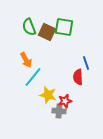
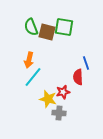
green semicircle: moved 2 px right
brown square: rotated 12 degrees counterclockwise
orange arrow: moved 3 px right; rotated 42 degrees clockwise
yellow star: moved 4 px down
red star: moved 2 px left, 9 px up
gray cross: moved 2 px down
